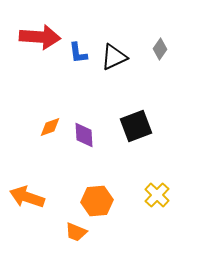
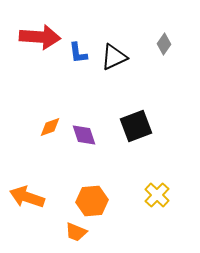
gray diamond: moved 4 px right, 5 px up
purple diamond: rotated 16 degrees counterclockwise
orange hexagon: moved 5 px left
